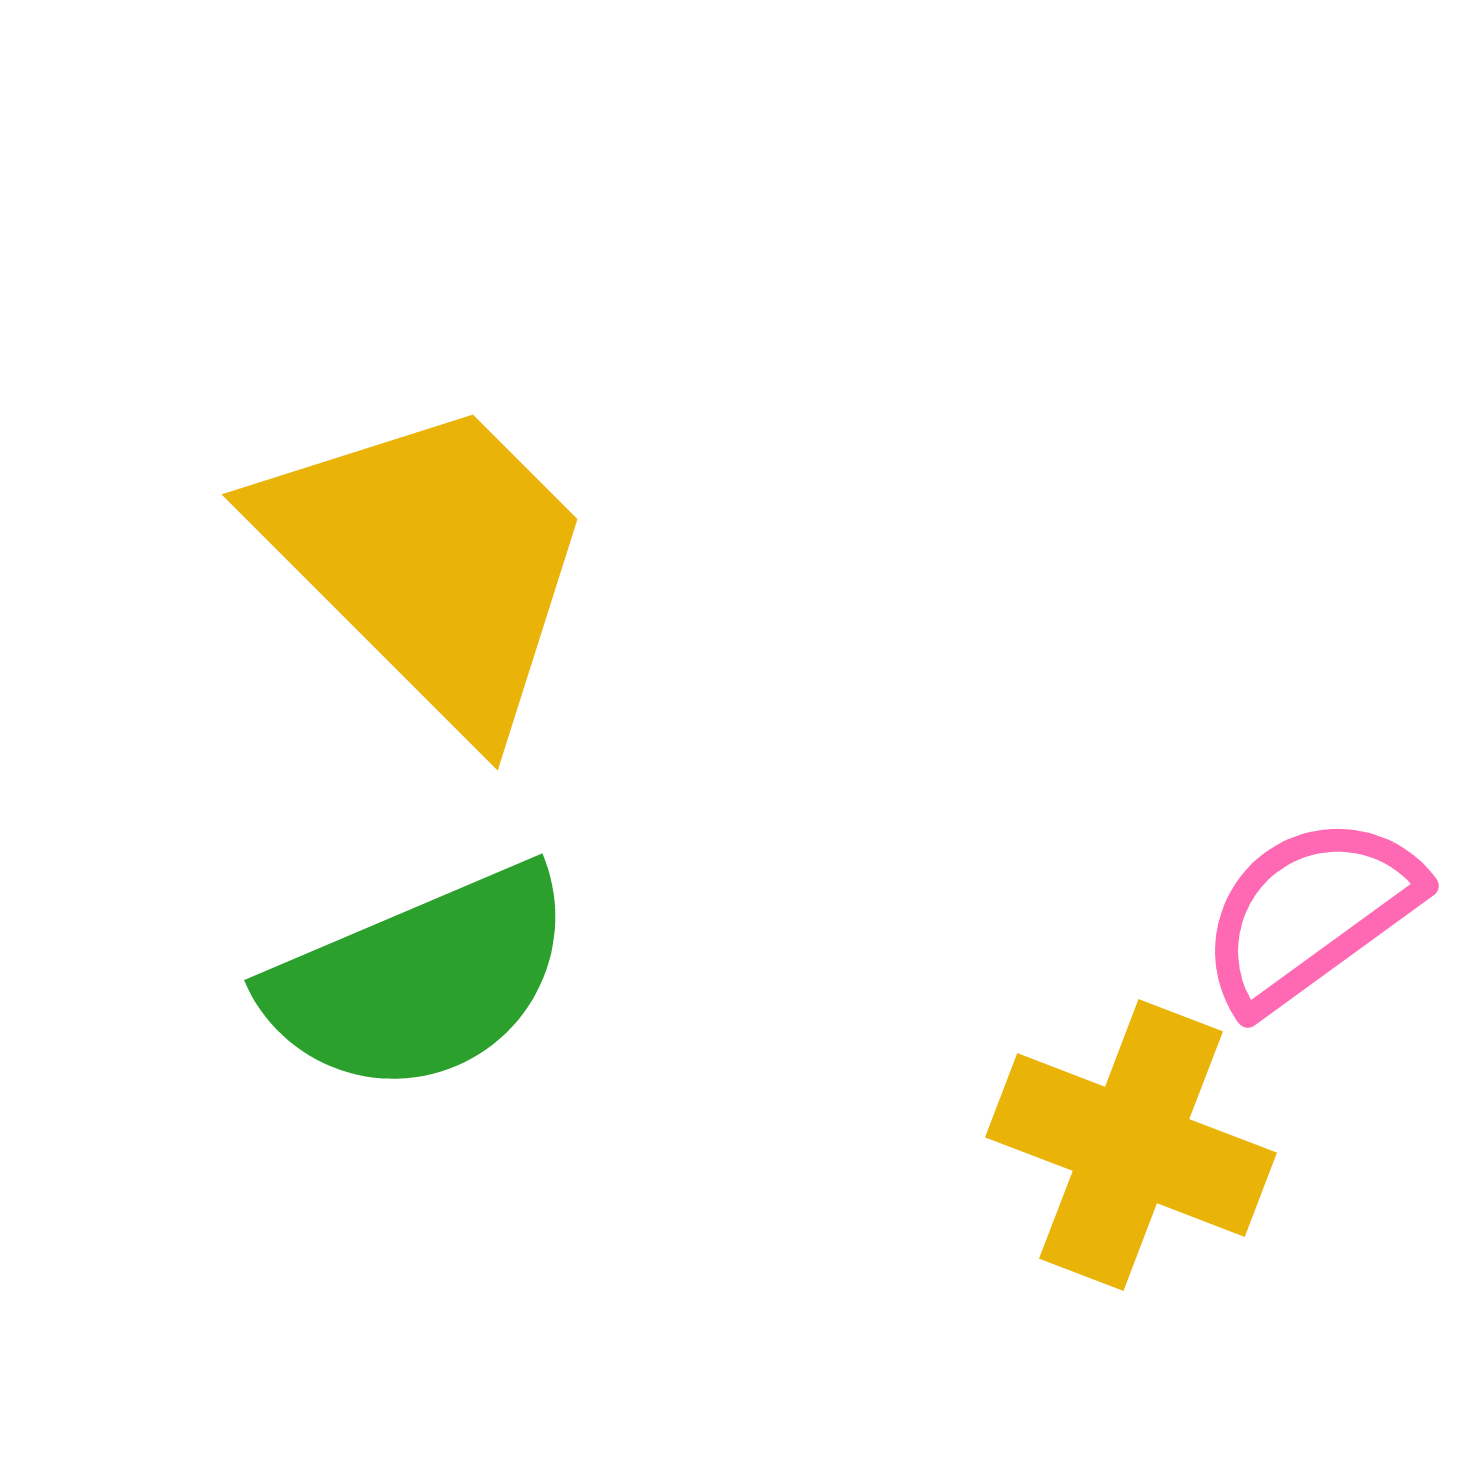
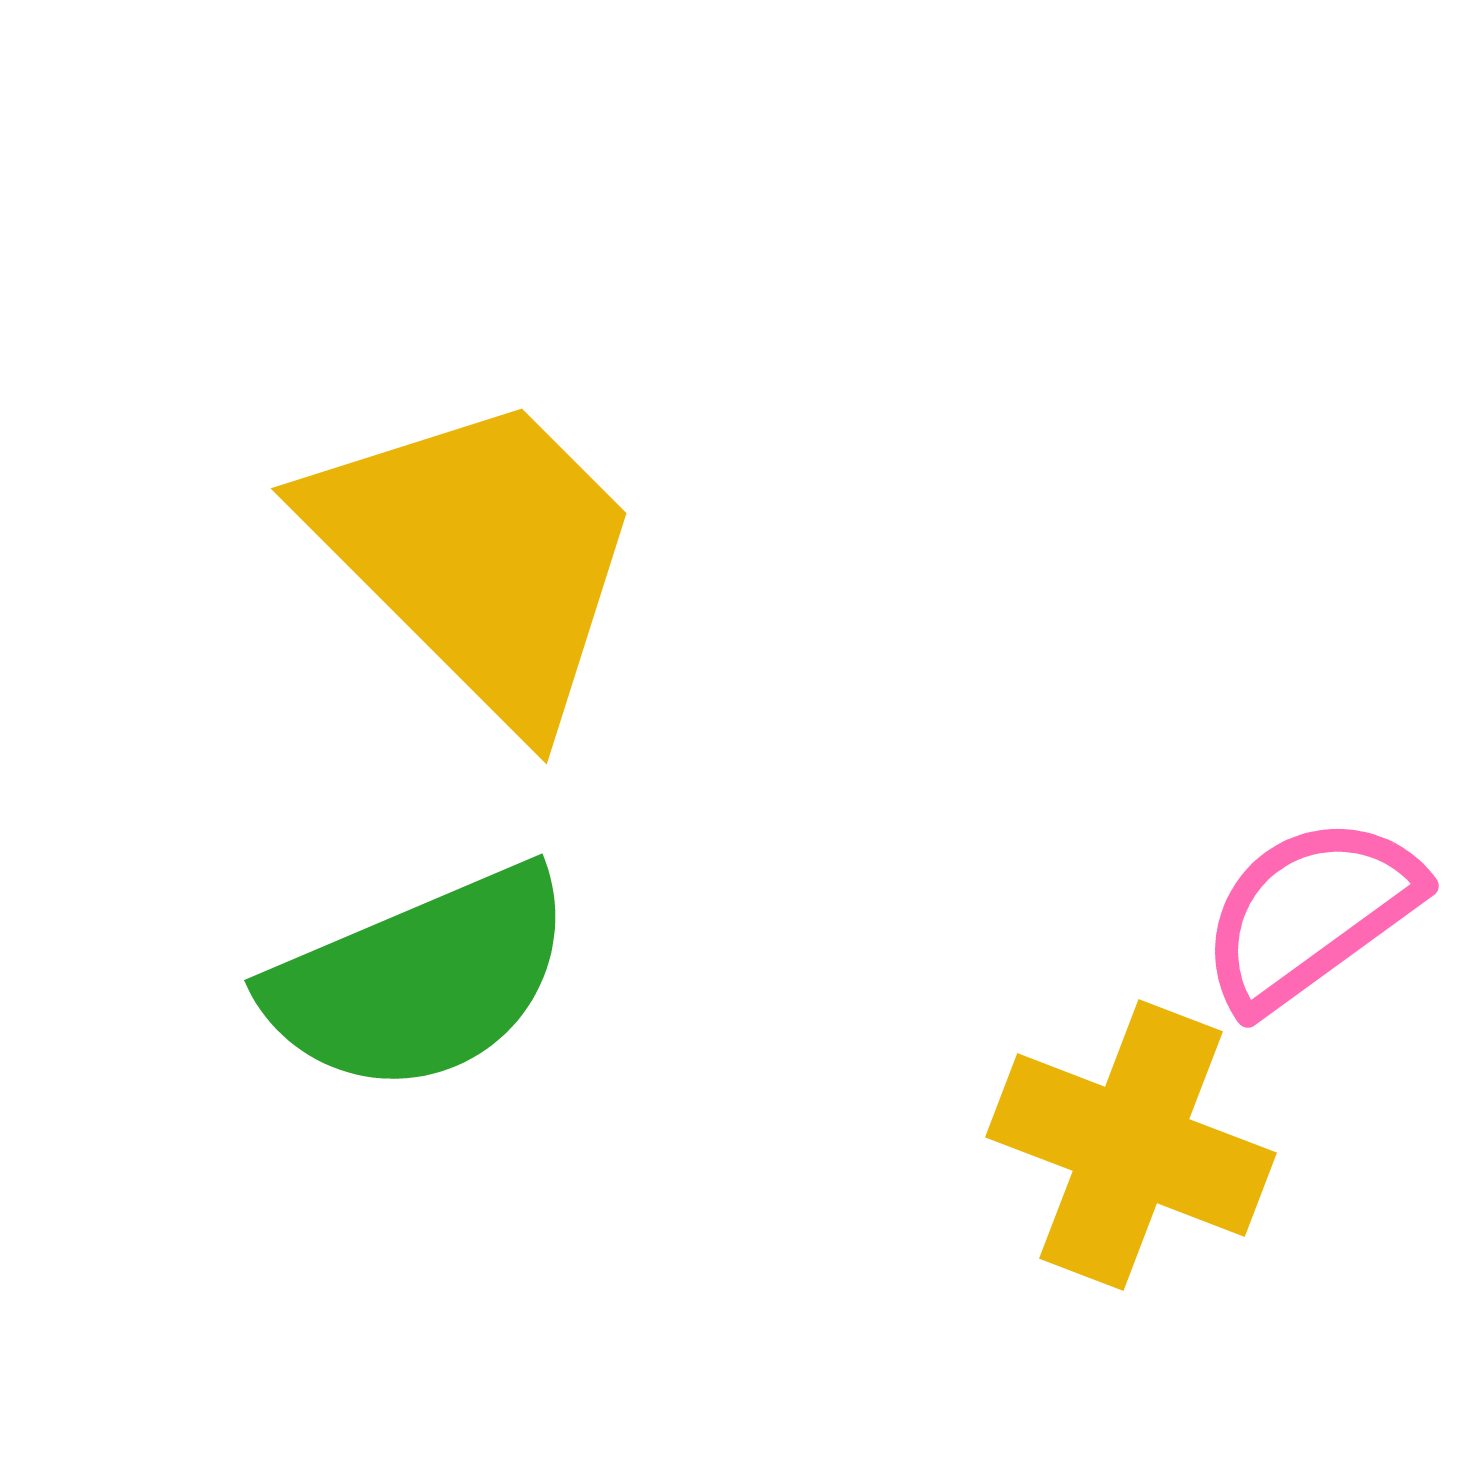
yellow trapezoid: moved 49 px right, 6 px up
